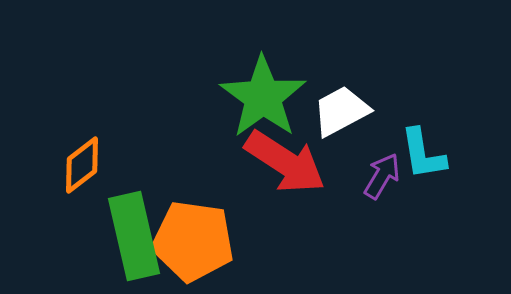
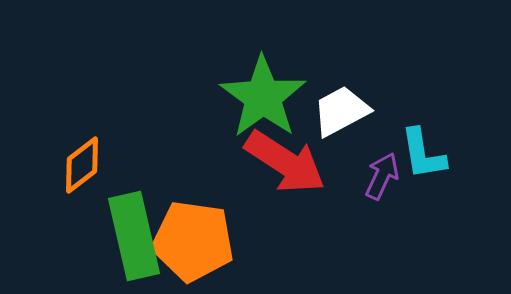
purple arrow: rotated 6 degrees counterclockwise
